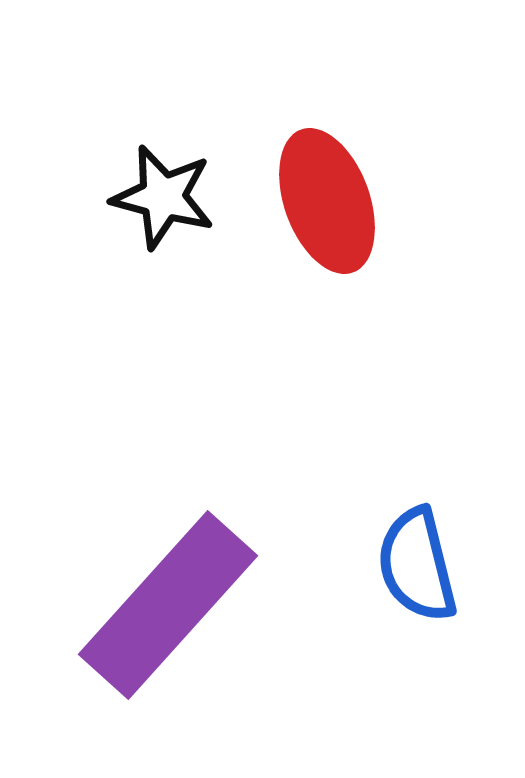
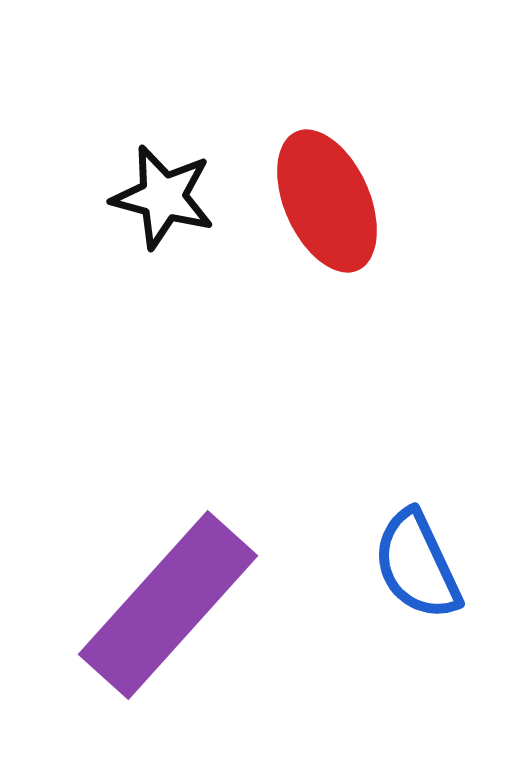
red ellipse: rotated 4 degrees counterclockwise
blue semicircle: rotated 11 degrees counterclockwise
